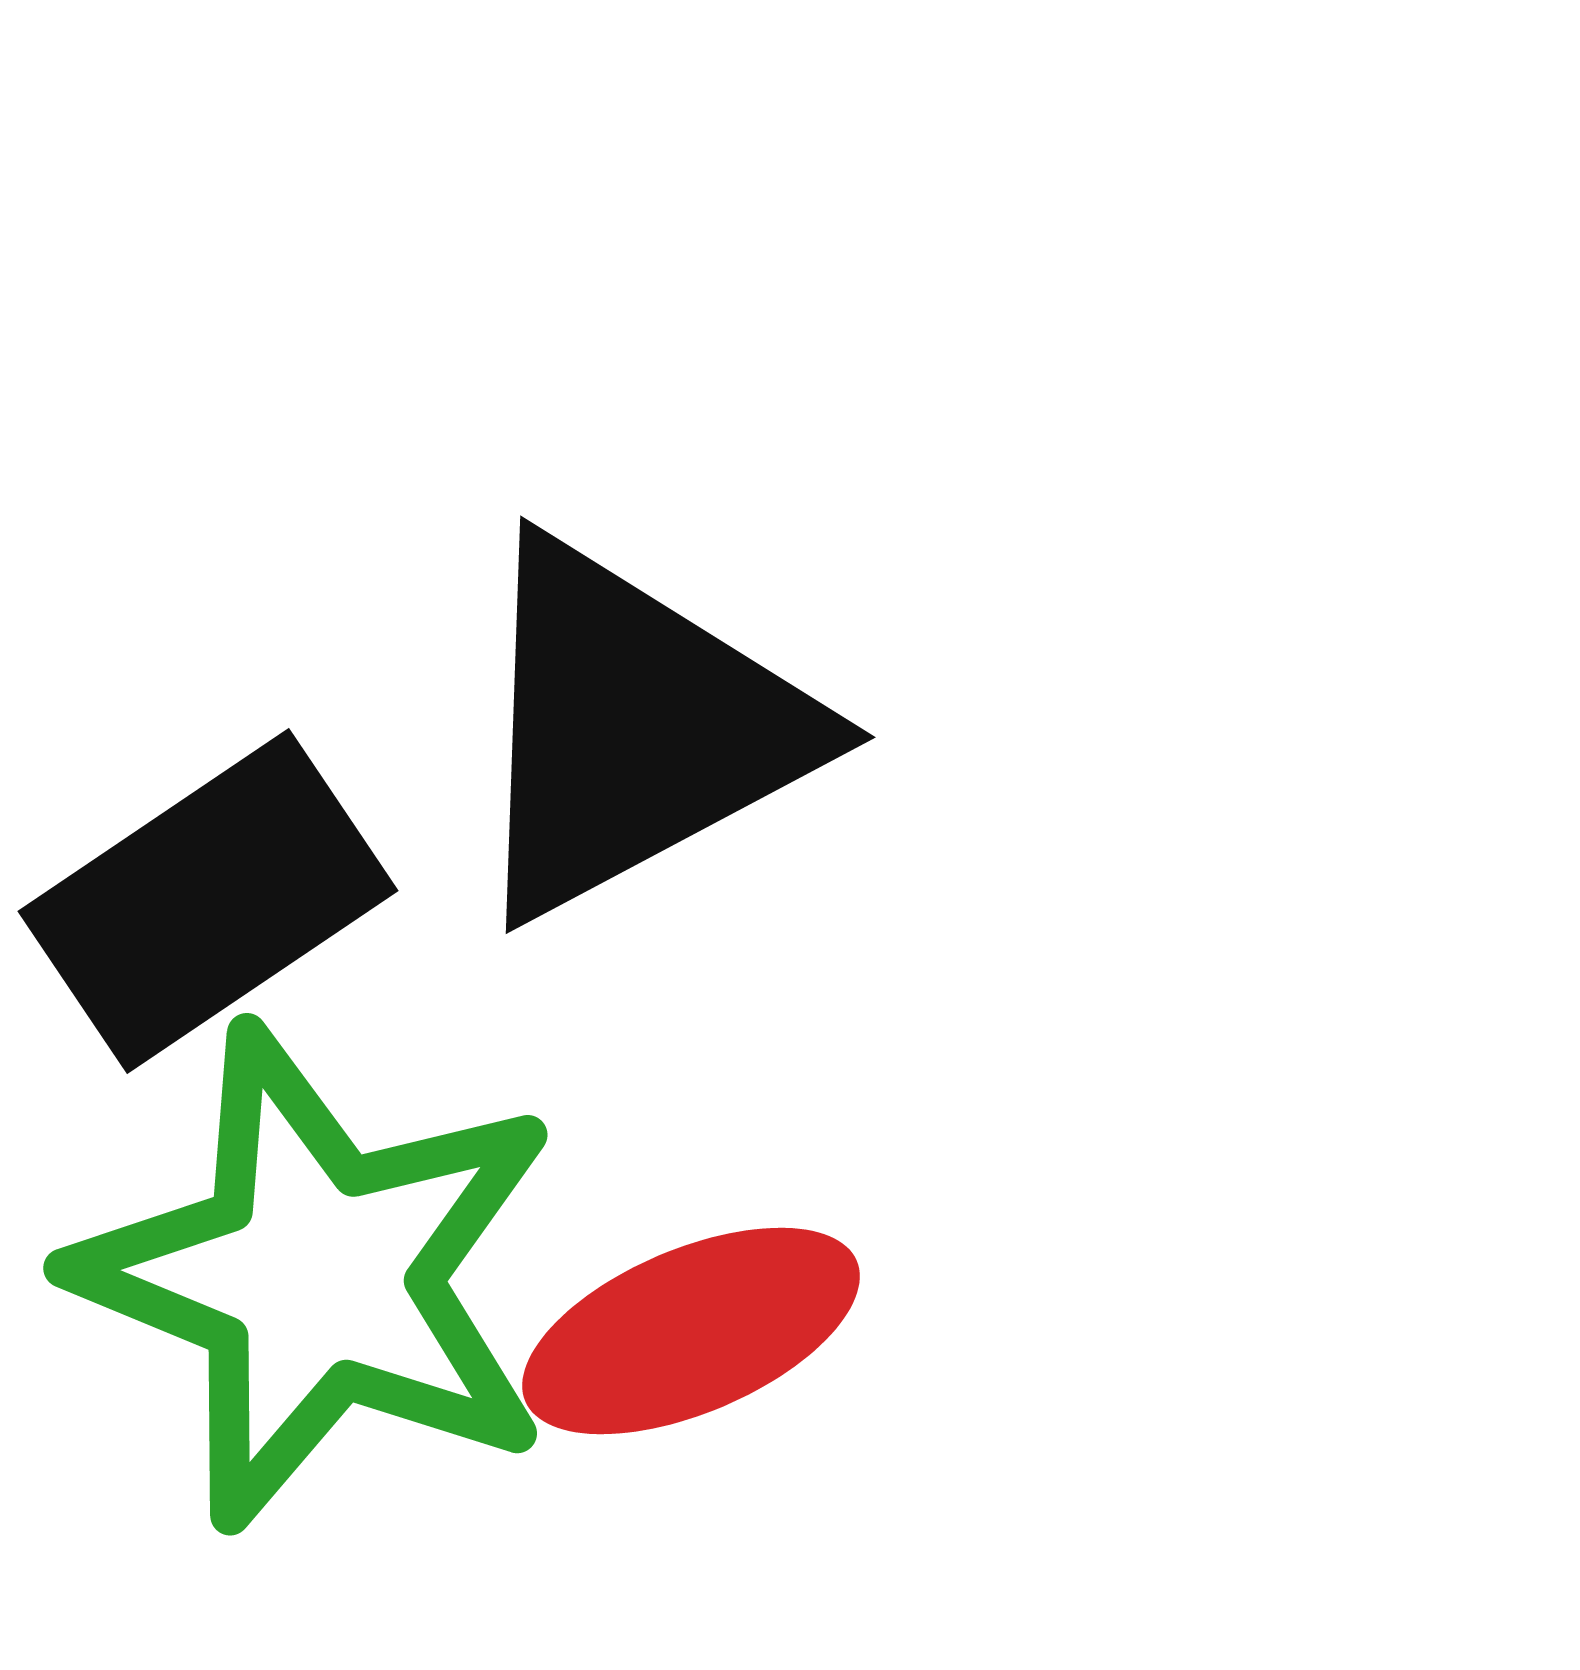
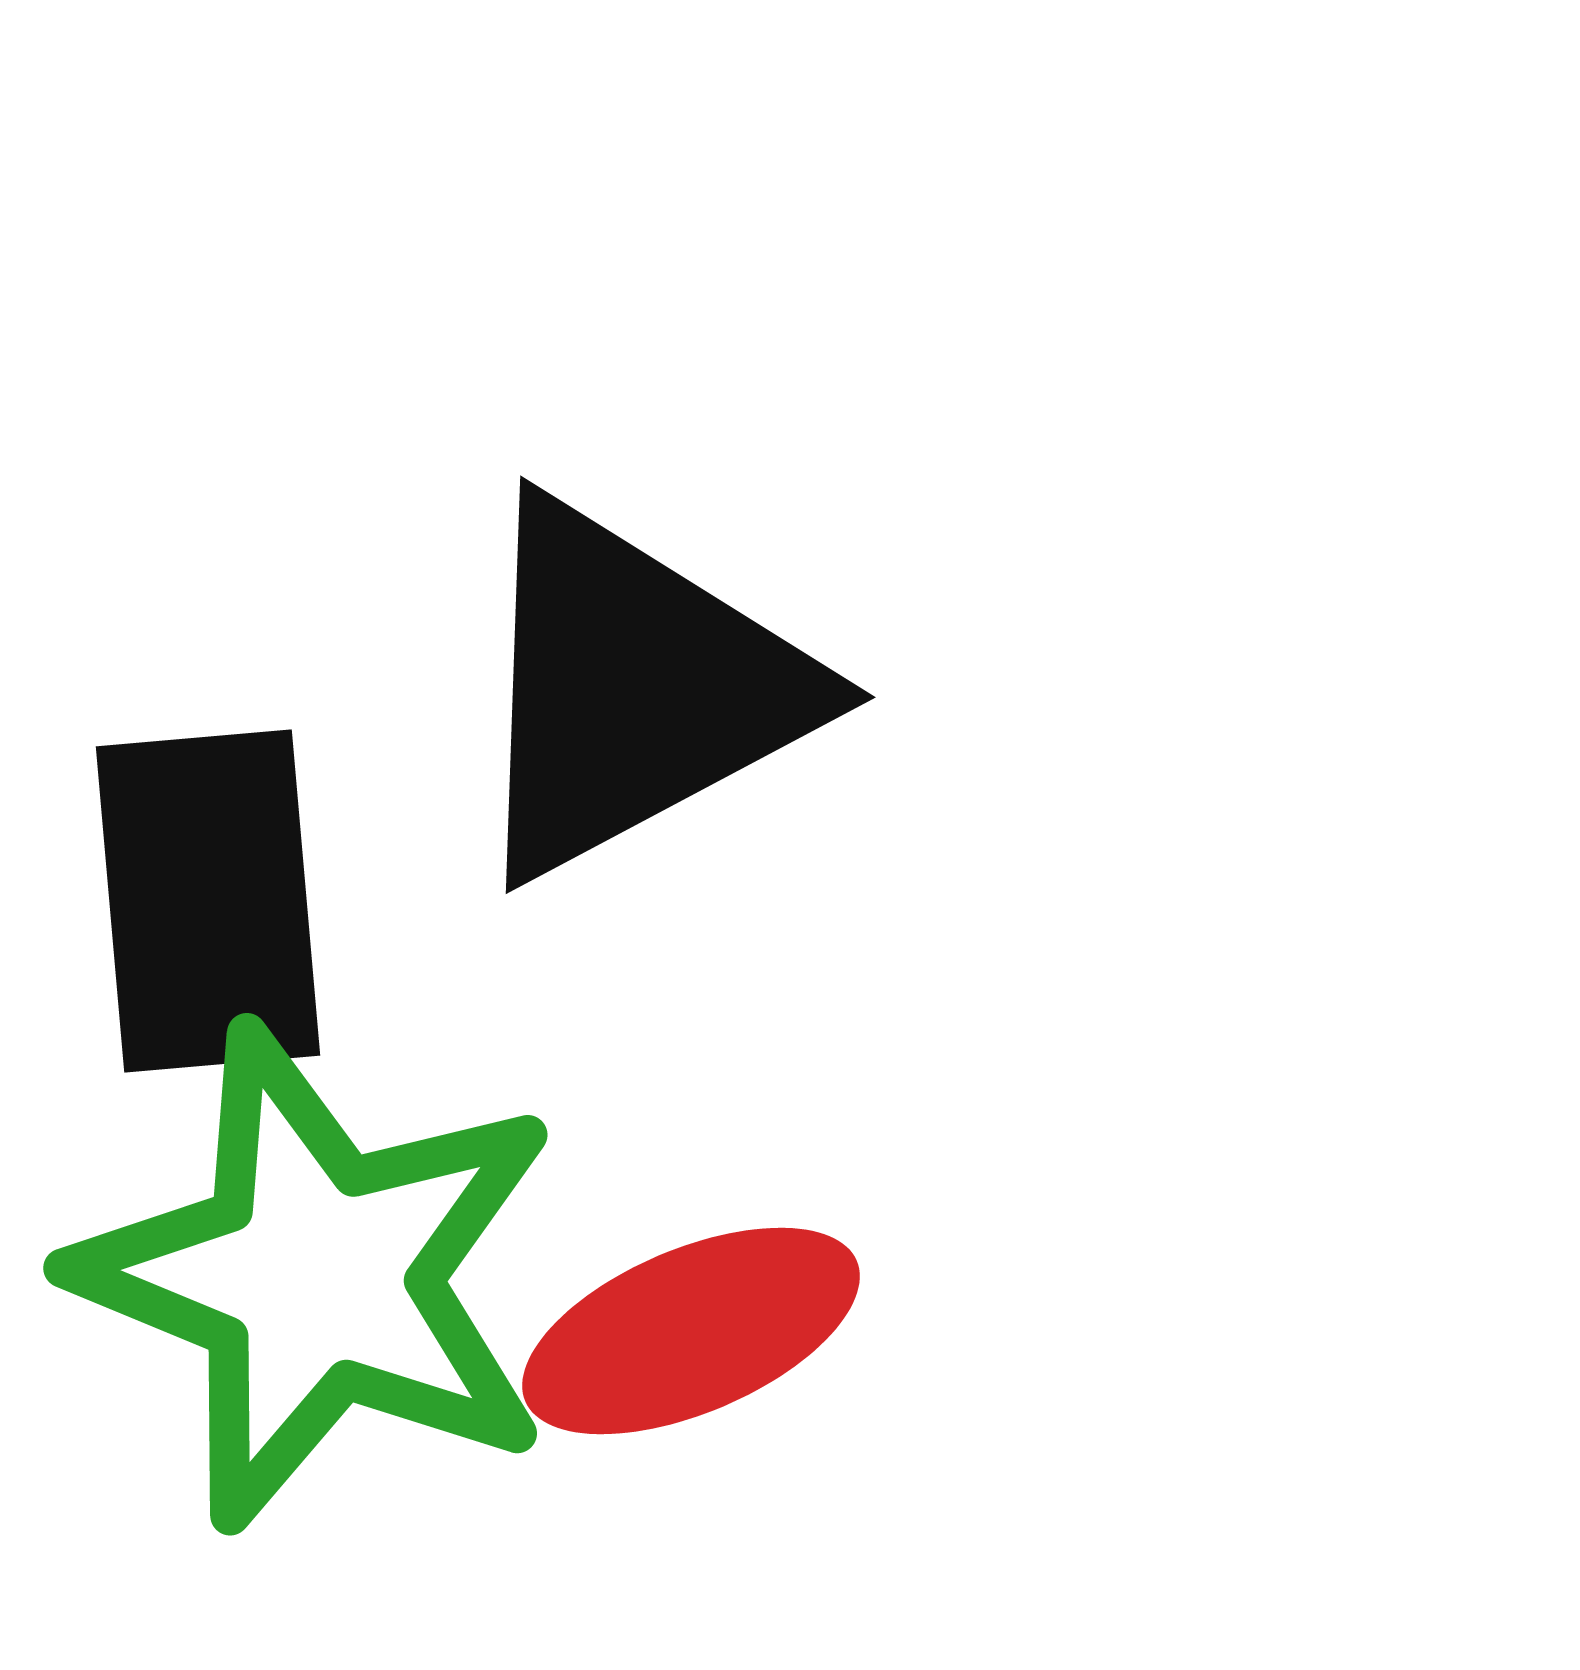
black triangle: moved 40 px up
black rectangle: rotated 61 degrees counterclockwise
